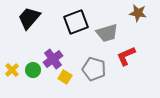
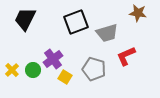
black trapezoid: moved 4 px left, 1 px down; rotated 15 degrees counterclockwise
